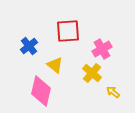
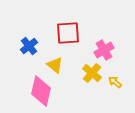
red square: moved 2 px down
pink cross: moved 2 px right, 1 px down
yellow arrow: moved 2 px right, 10 px up
